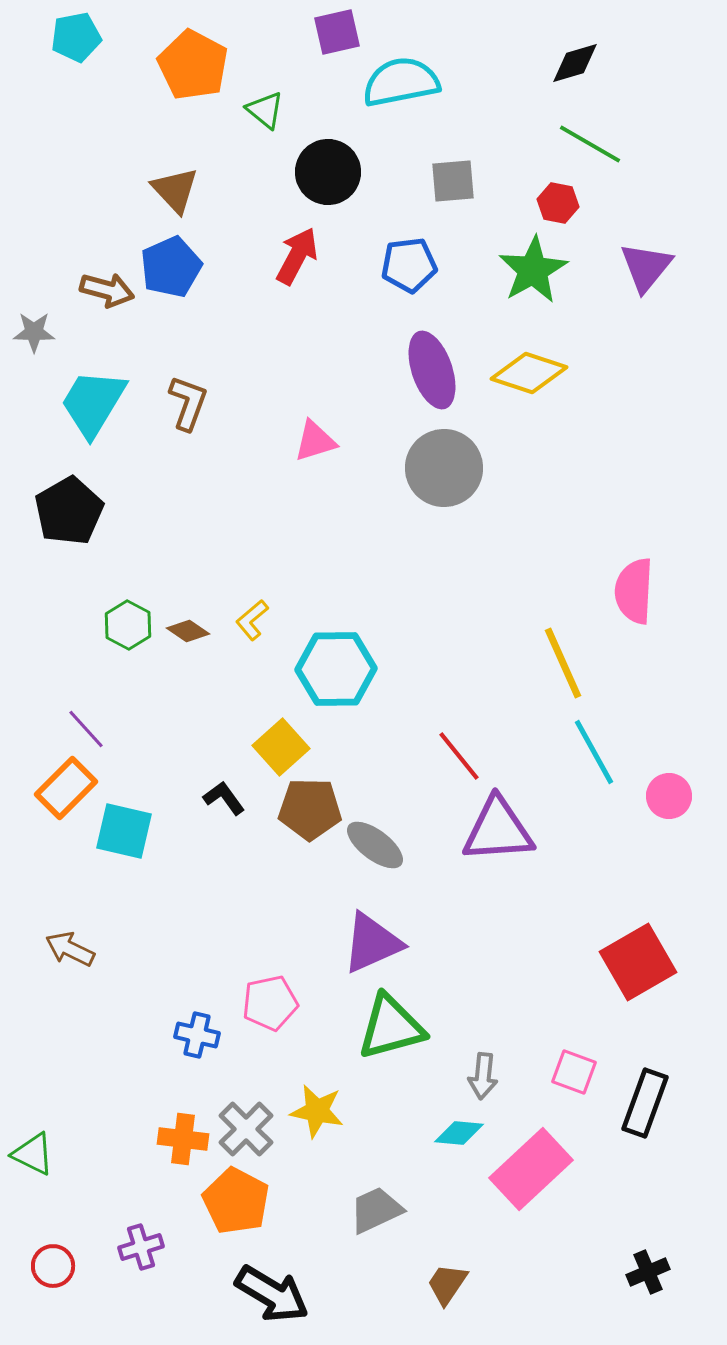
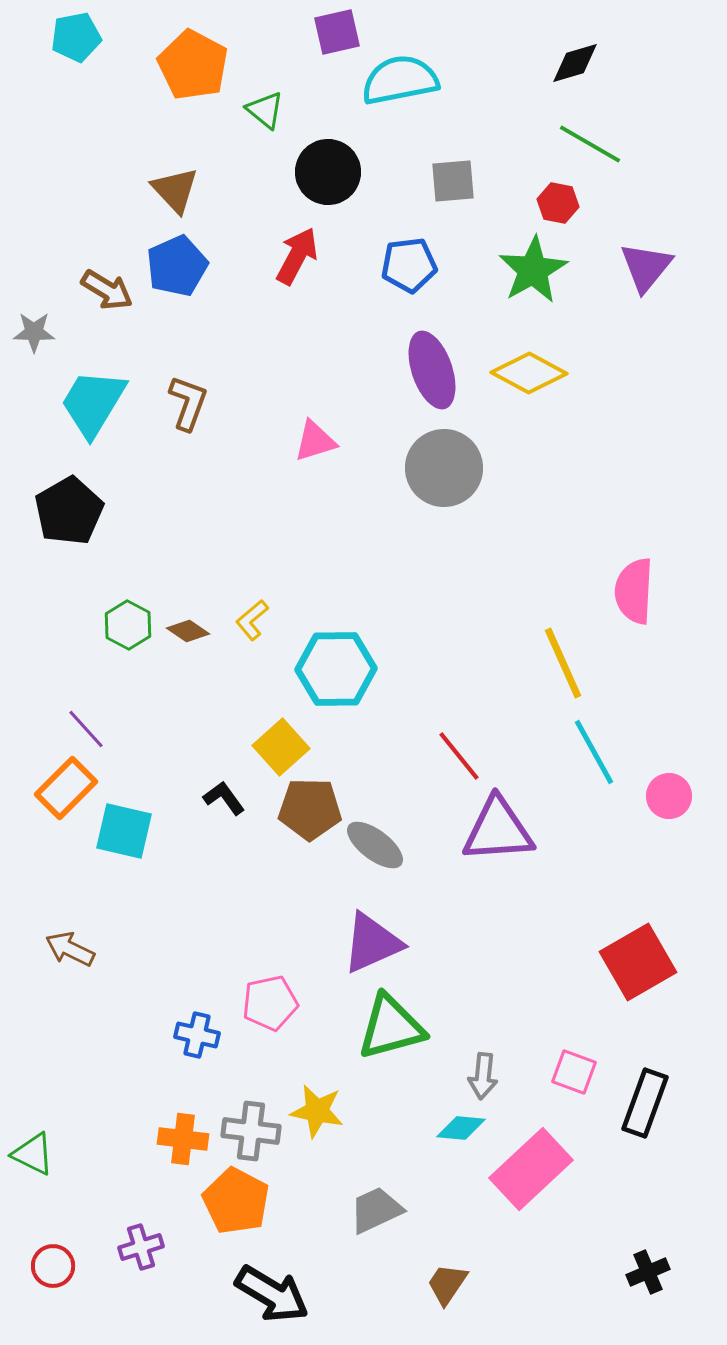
cyan semicircle at (401, 82): moved 1 px left, 2 px up
blue pentagon at (171, 267): moved 6 px right, 1 px up
brown arrow at (107, 290): rotated 16 degrees clockwise
yellow diamond at (529, 373): rotated 10 degrees clockwise
gray cross at (246, 1129): moved 5 px right, 2 px down; rotated 38 degrees counterclockwise
cyan diamond at (459, 1133): moved 2 px right, 5 px up
